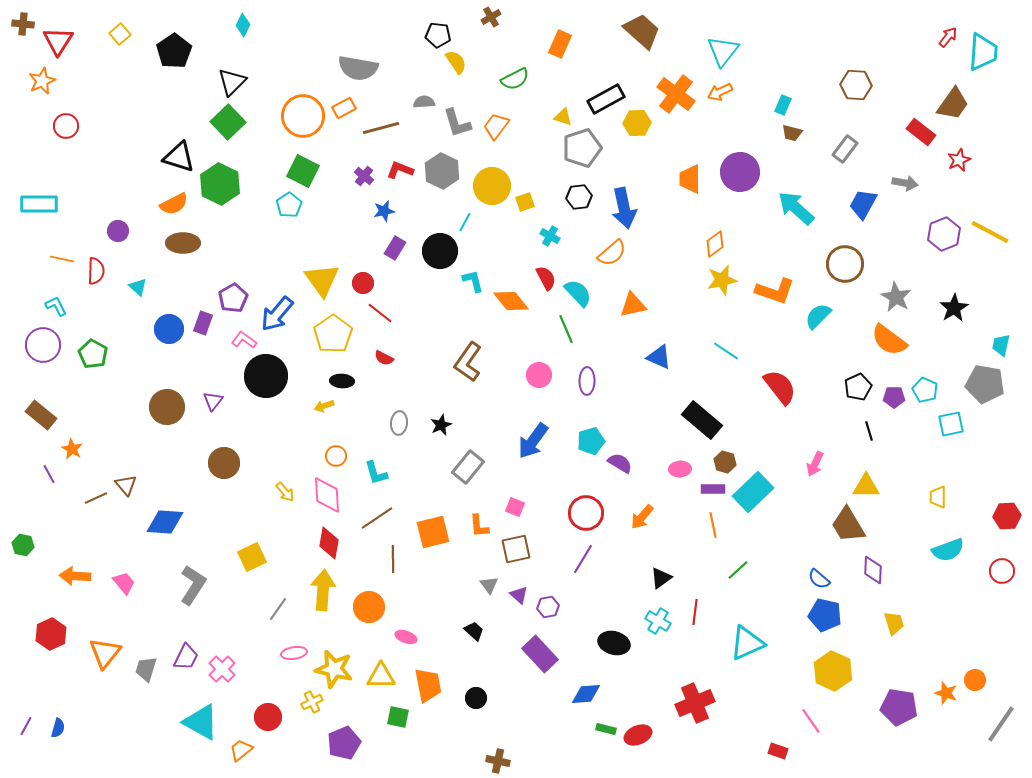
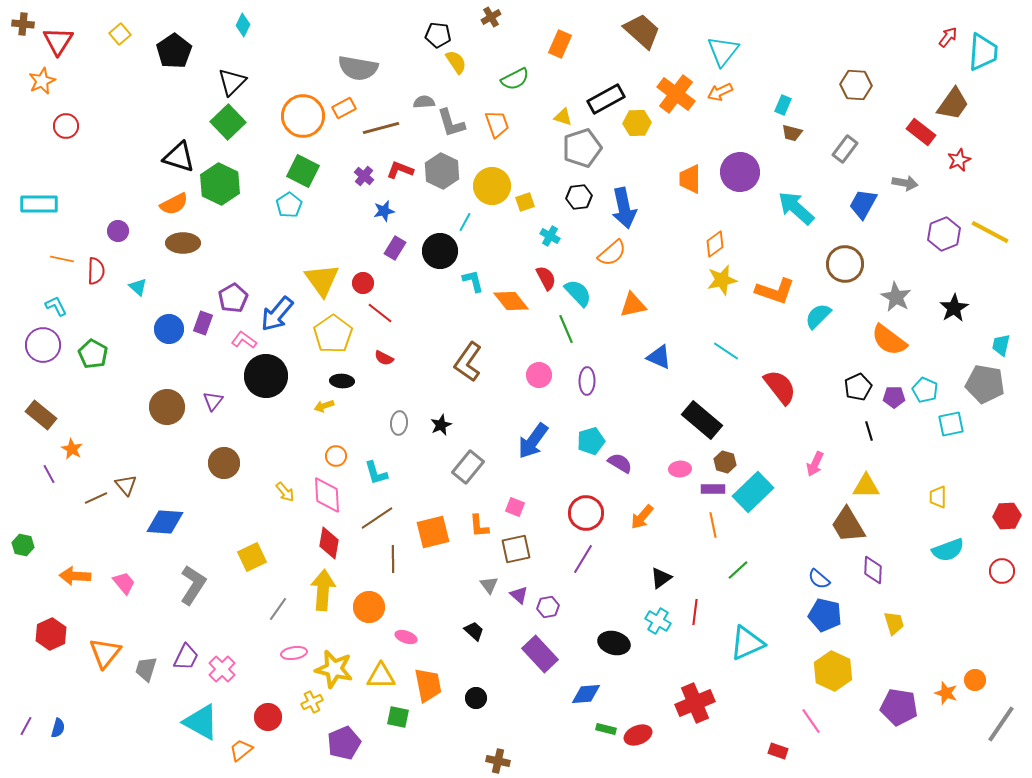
gray L-shape at (457, 123): moved 6 px left
orange trapezoid at (496, 126): moved 1 px right, 2 px up; rotated 124 degrees clockwise
